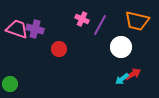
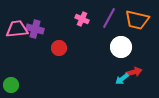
orange trapezoid: moved 1 px up
purple line: moved 9 px right, 7 px up
pink trapezoid: rotated 25 degrees counterclockwise
red circle: moved 1 px up
red arrow: moved 1 px right, 2 px up; rotated 14 degrees clockwise
green circle: moved 1 px right, 1 px down
